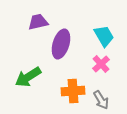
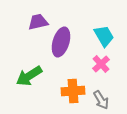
purple ellipse: moved 2 px up
green arrow: moved 1 px right, 1 px up
